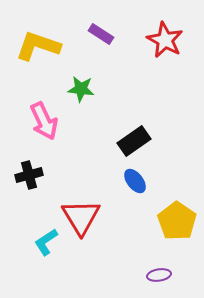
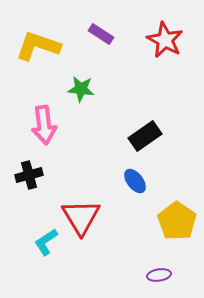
pink arrow: moved 4 px down; rotated 18 degrees clockwise
black rectangle: moved 11 px right, 5 px up
